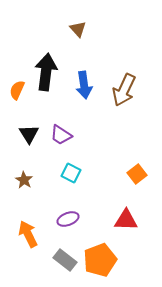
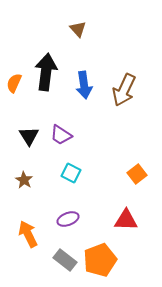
orange semicircle: moved 3 px left, 7 px up
black triangle: moved 2 px down
